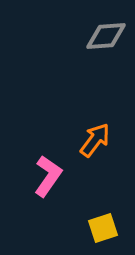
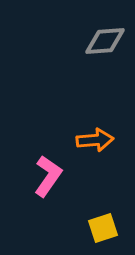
gray diamond: moved 1 px left, 5 px down
orange arrow: rotated 48 degrees clockwise
